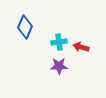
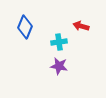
red arrow: moved 21 px up
purple star: rotated 12 degrees clockwise
